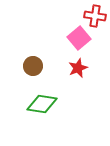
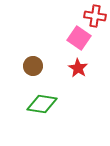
pink square: rotated 15 degrees counterclockwise
red star: rotated 18 degrees counterclockwise
